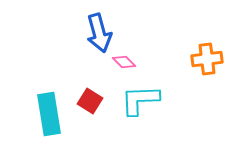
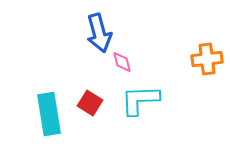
pink diamond: moved 2 px left; rotated 30 degrees clockwise
red square: moved 2 px down
